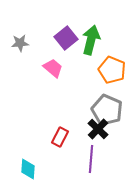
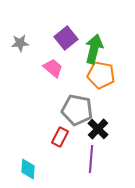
green arrow: moved 3 px right, 9 px down
orange pentagon: moved 11 px left, 5 px down; rotated 12 degrees counterclockwise
gray pentagon: moved 30 px left; rotated 12 degrees counterclockwise
